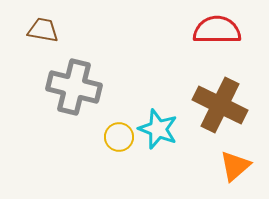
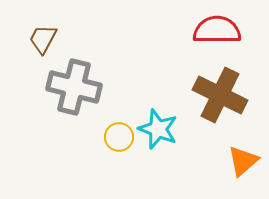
brown trapezoid: moved 9 px down; rotated 72 degrees counterclockwise
brown cross: moved 10 px up
orange triangle: moved 8 px right, 5 px up
